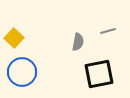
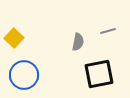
blue circle: moved 2 px right, 3 px down
